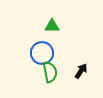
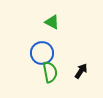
green triangle: moved 4 px up; rotated 28 degrees clockwise
